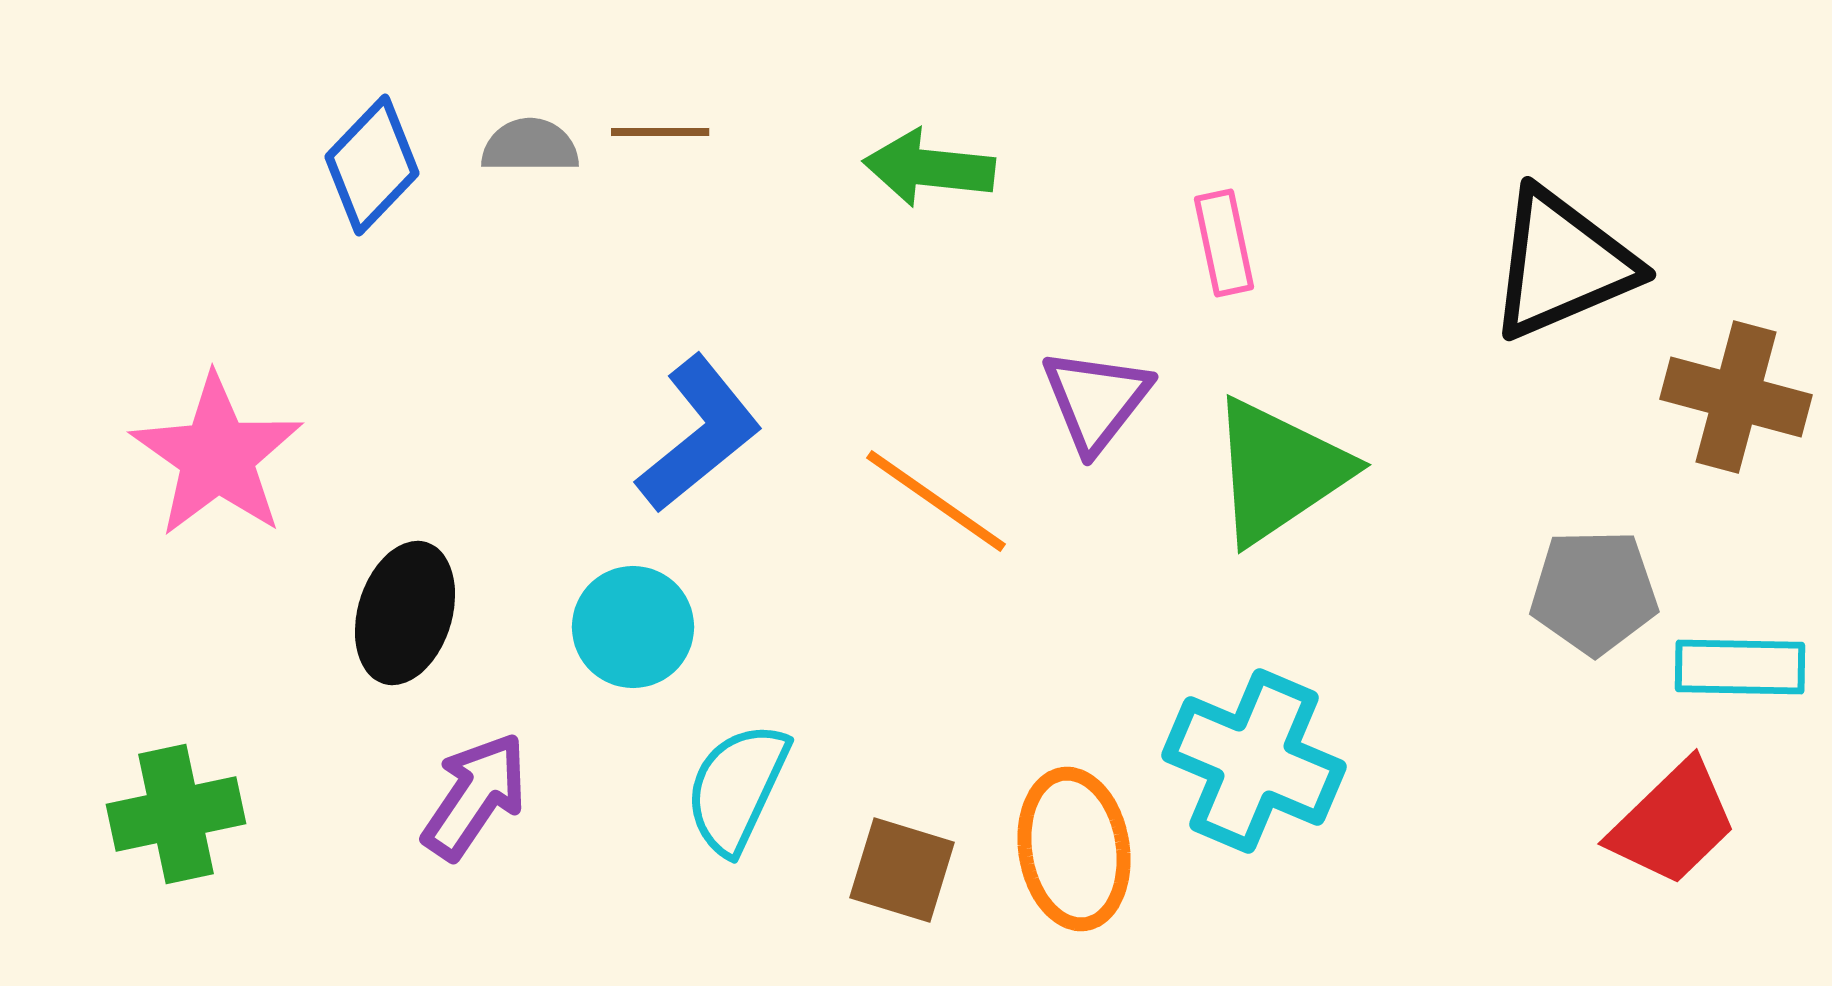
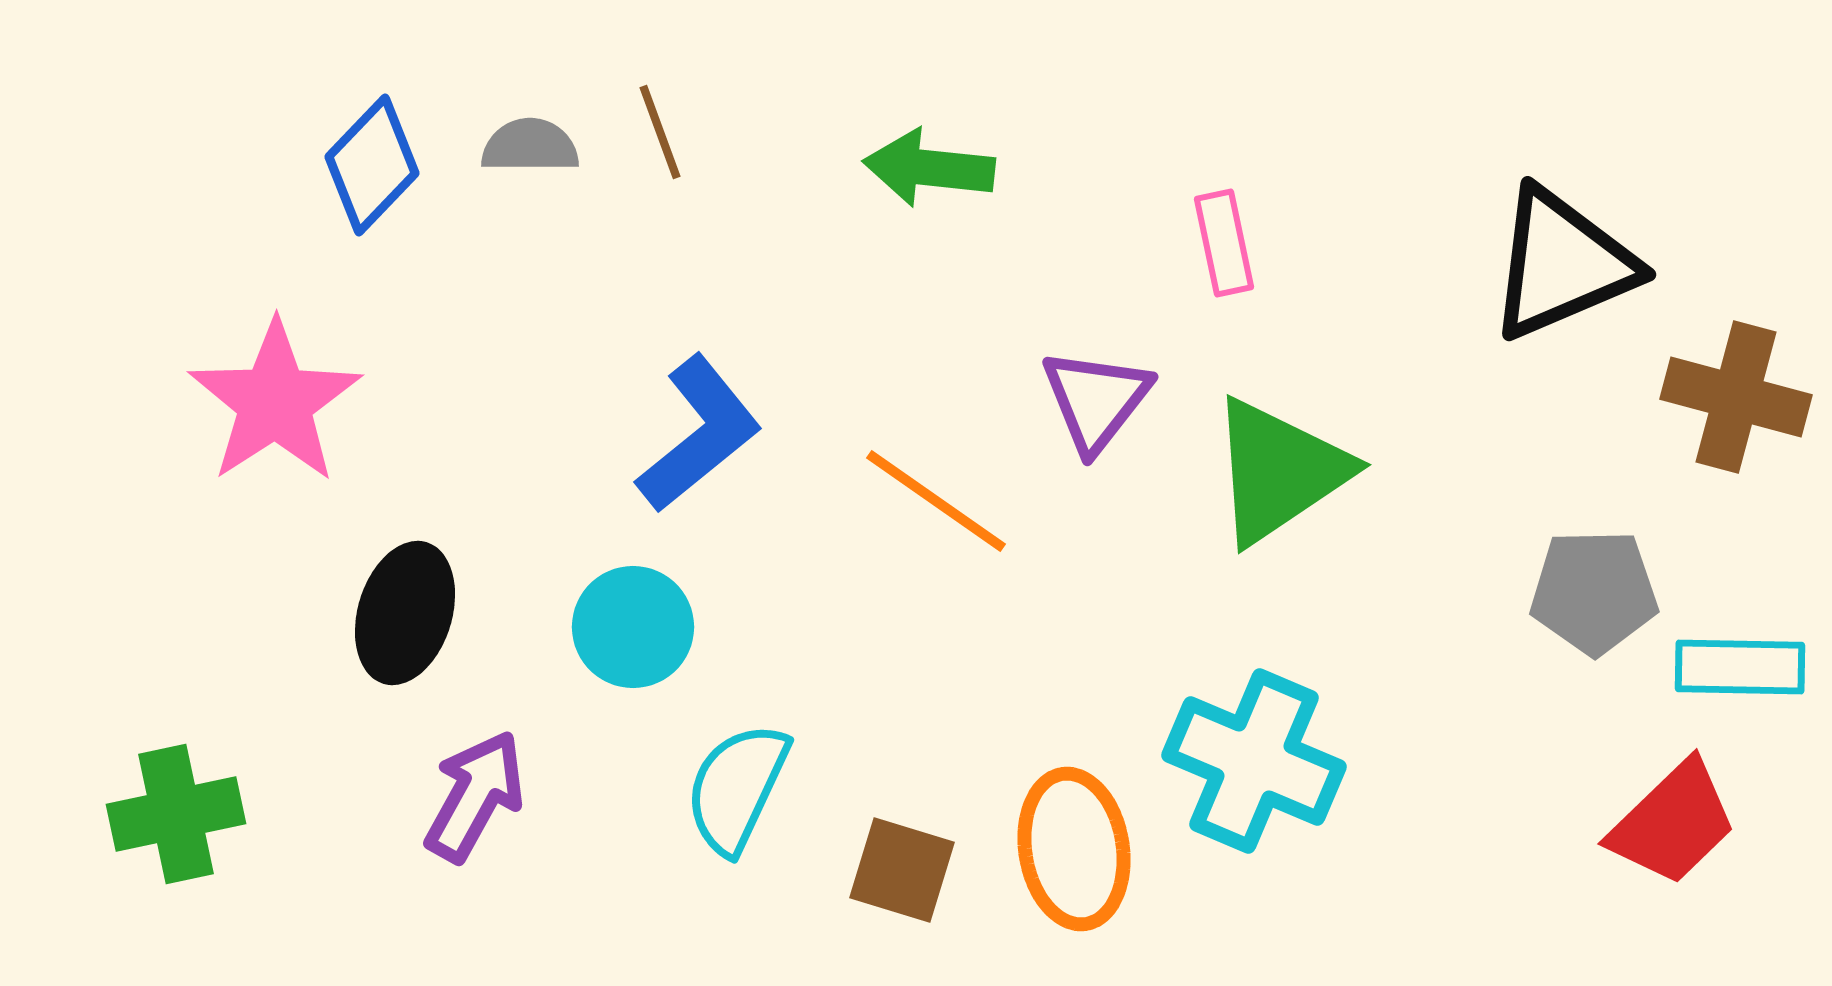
brown line: rotated 70 degrees clockwise
pink star: moved 58 px right, 54 px up; rotated 4 degrees clockwise
purple arrow: rotated 5 degrees counterclockwise
